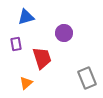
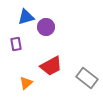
purple circle: moved 18 px left, 6 px up
red trapezoid: moved 9 px right, 8 px down; rotated 80 degrees clockwise
gray rectangle: rotated 30 degrees counterclockwise
